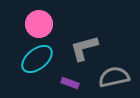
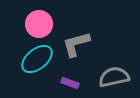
gray L-shape: moved 8 px left, 4 px up
